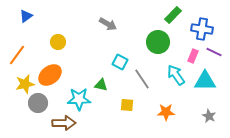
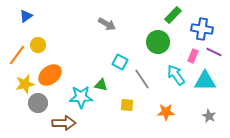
gray arrow: moved 1 px left
yellow circle: moved 20 px left, 3 px down
cyan star: moved 2 px right, 2 px up
